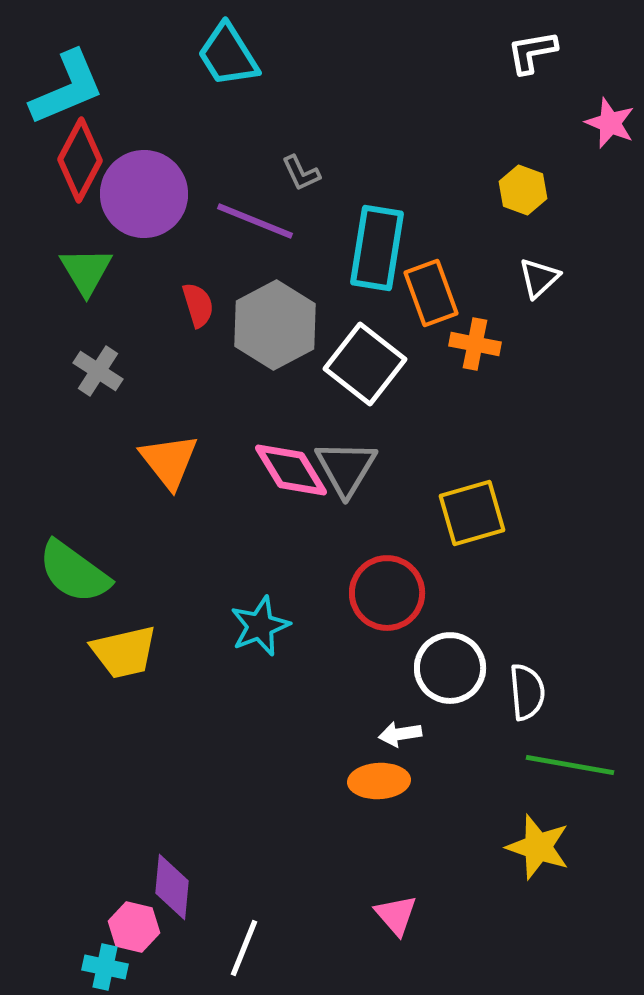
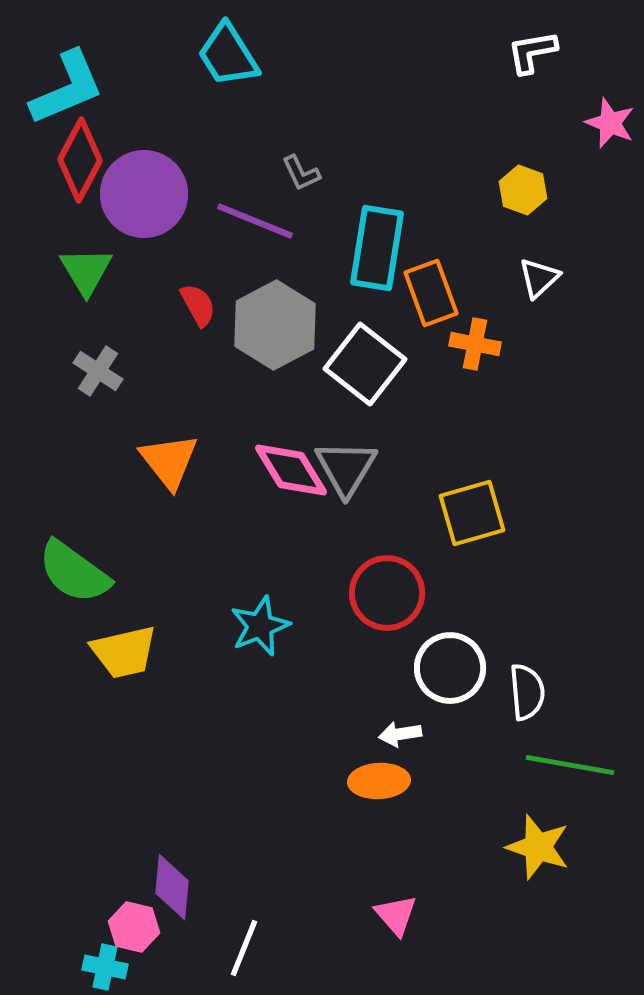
red semicircle: rotated 12 degrees counterclockwise
